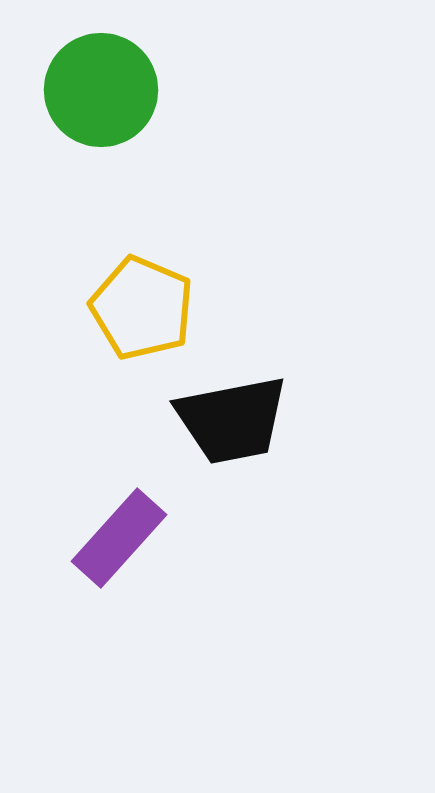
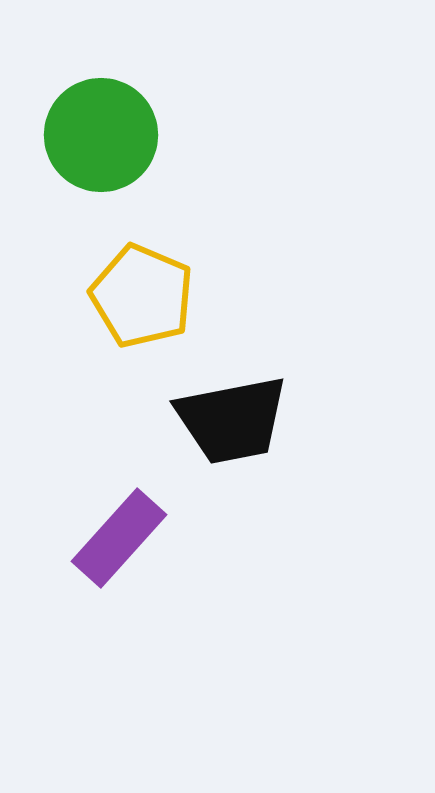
green circle: moved 45 px down
yellow pentagon: moved 12 px up
